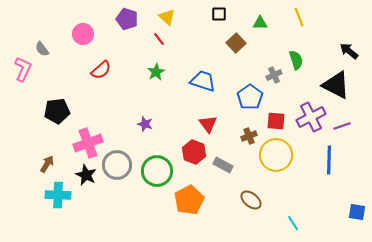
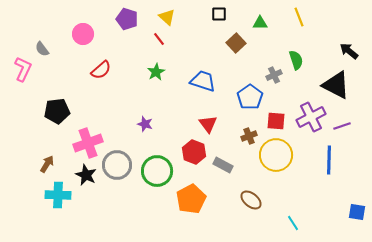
orange pentagon: moved 2 px right, 1 px up
